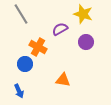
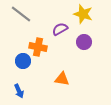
gray line: rotated 20 degrees counterclockwise
purple circle: moved 2 px left
orange cross: rotated 18 degrees counterclockwise
blue circle: moved 2 px left, 3 px up
orange triangle: moved 1 px left, 1 px up
